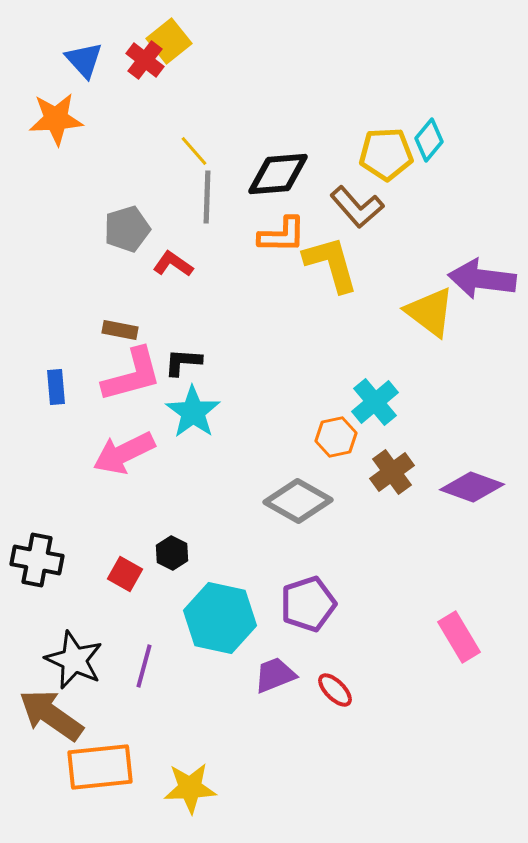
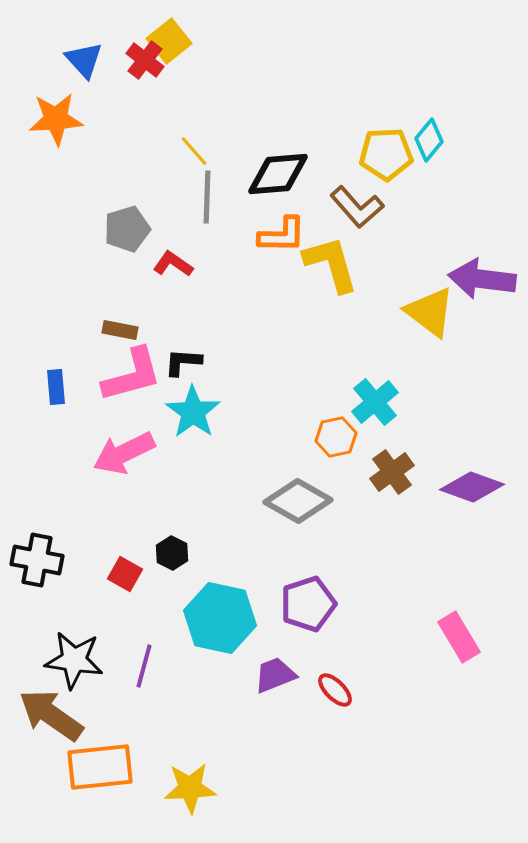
black star: rotated 16 degrees counterclockwise
